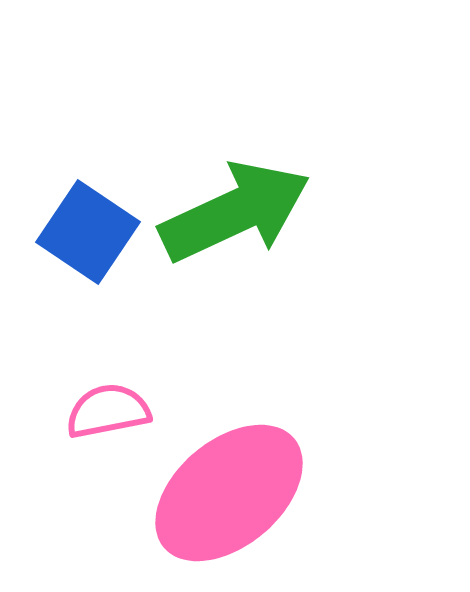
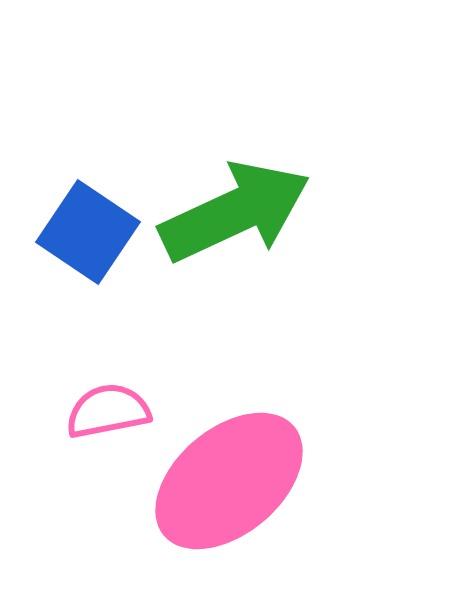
pink ellipse: moved 12 px up
